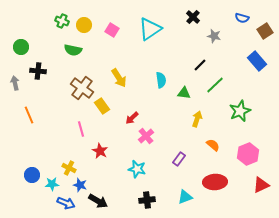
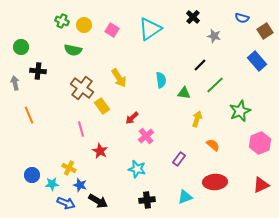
pink hexagon at (248, 154): moved 12 px right, 11 px up
